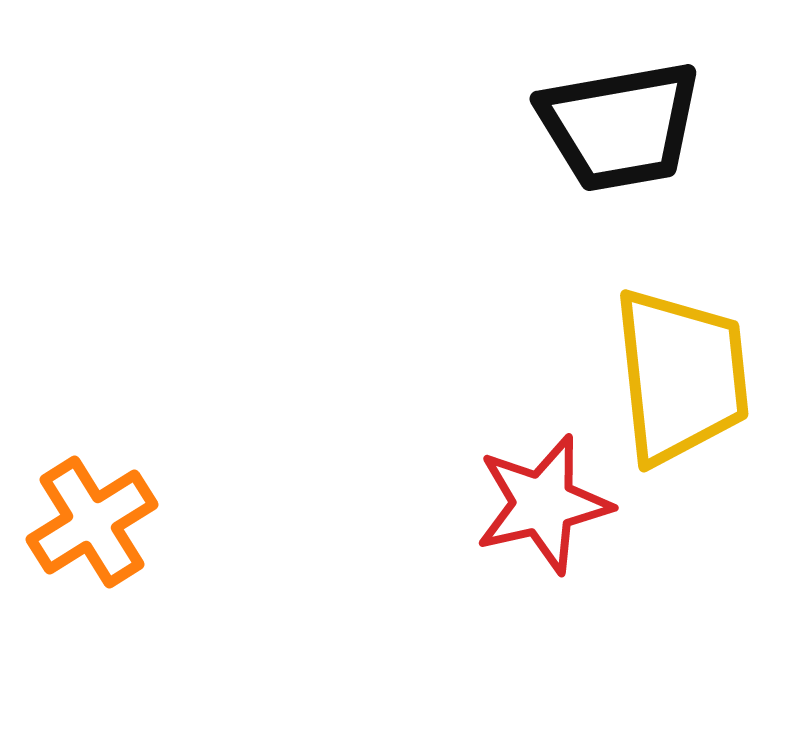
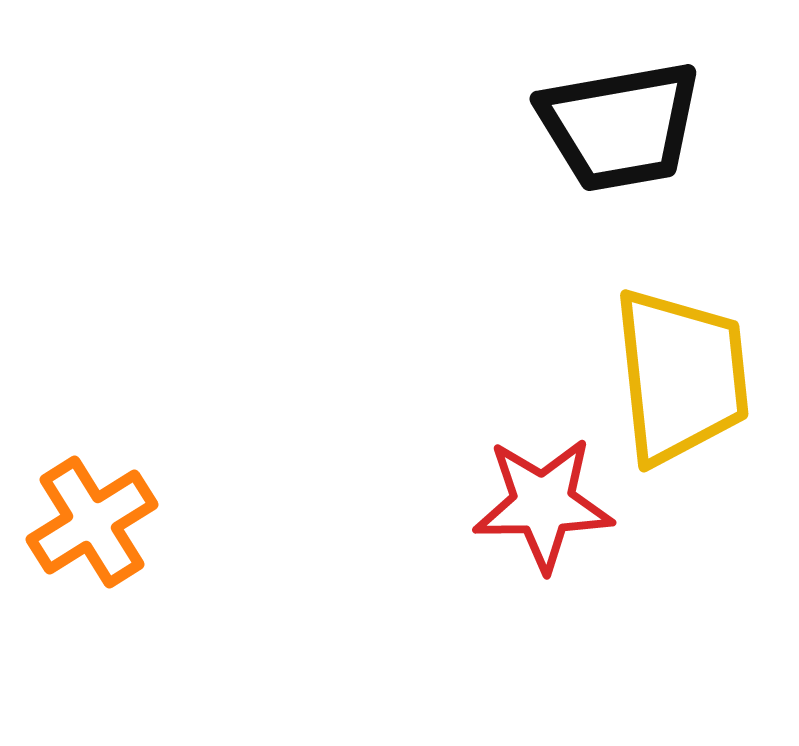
red star: rotated 12 degrees clockwise
